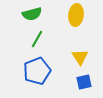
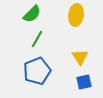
green semicircle: rotated 30 degrees counterclockwise
